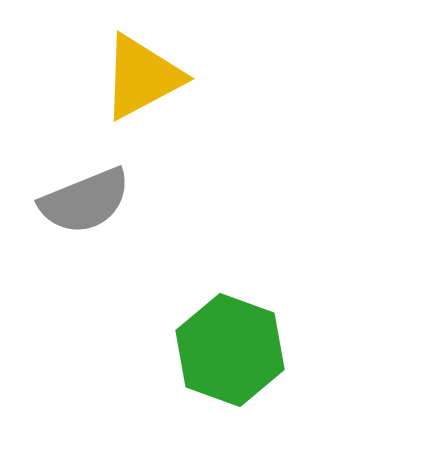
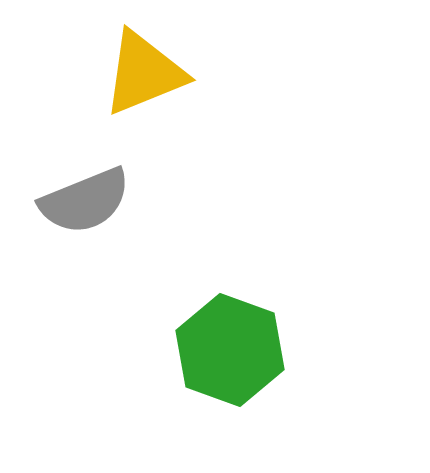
yellow triangle: moved 2 px right, 4 px up; rotated 6 degrees clockwise
